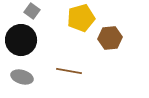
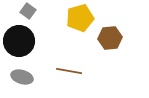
gray square: moved 4 px left
yellow pentagon: moved 1 px left
black circle: moved 2 px left, 1 px down
